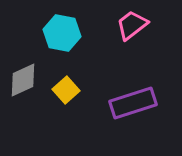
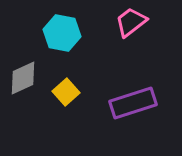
pink trapezoid: moved 1 px left, 3 px up
gray diamond: moved 2 px up
yellow square: moved 2 px down
